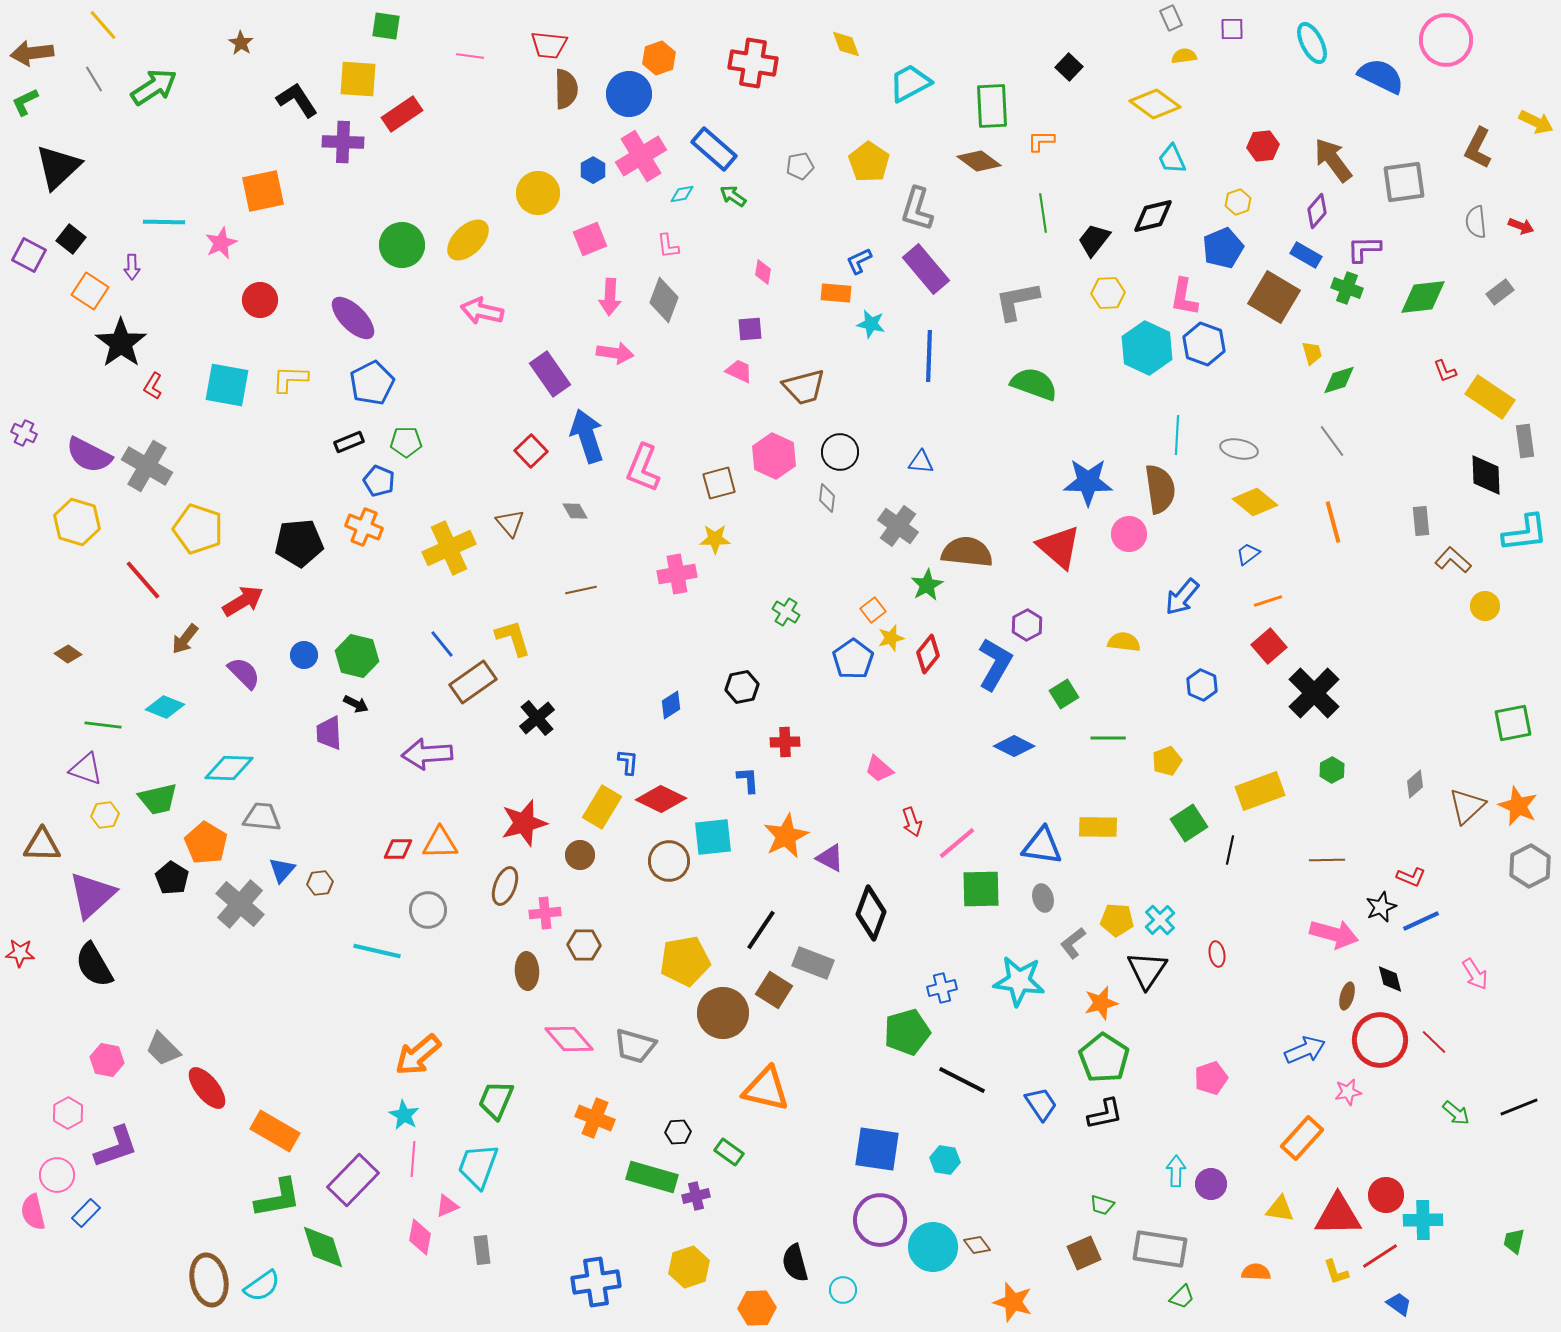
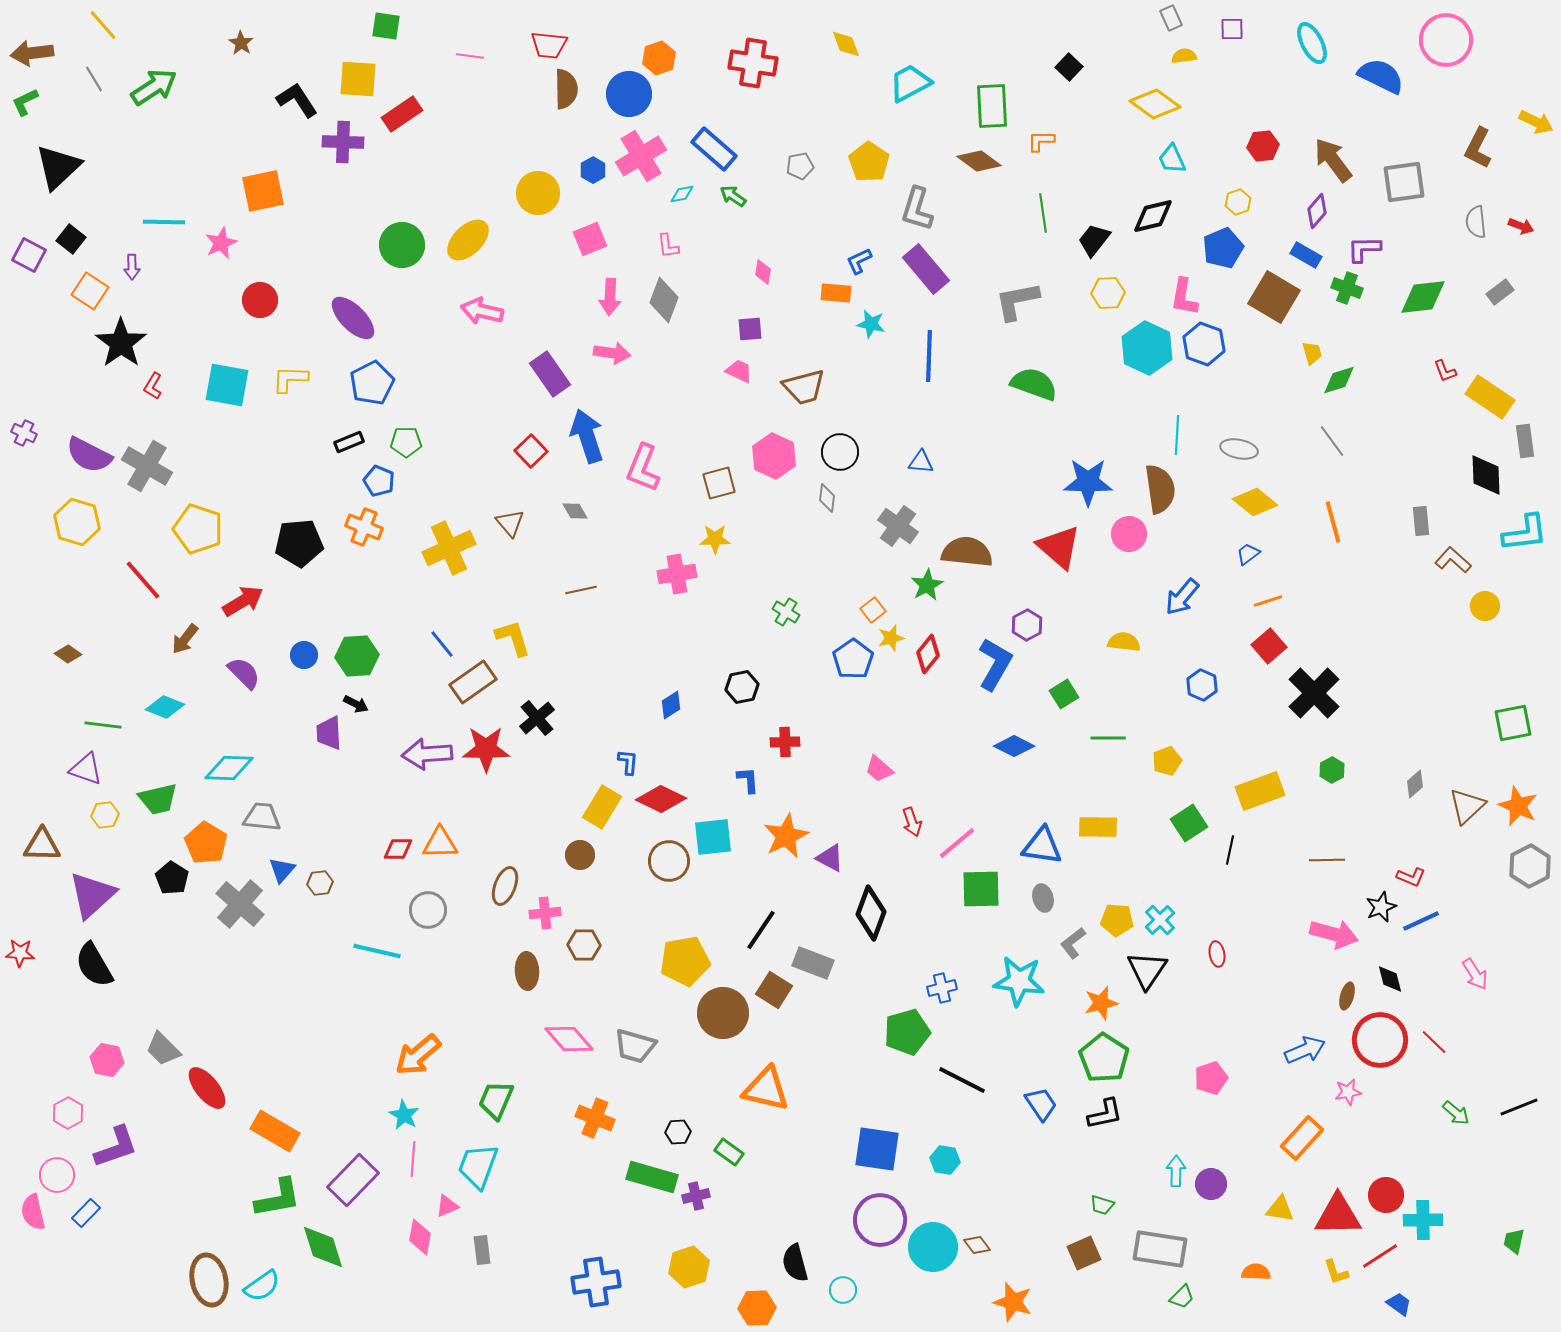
pink arrow at (615, 353): moved 3 px left
green hexagon at (357, 656): rotated 18 degrees counterclockwise
red star at (524, 823): moved 38 px left, 74 px up; rotated 15 degrees clockwise
